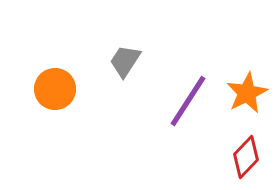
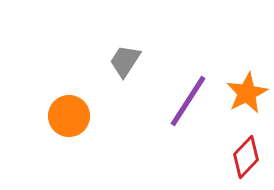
orange circle: moved 14 px right, 27 px down
